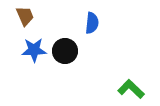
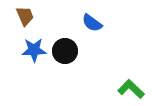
blue semicircle: rotated 120 degrees clockwise
